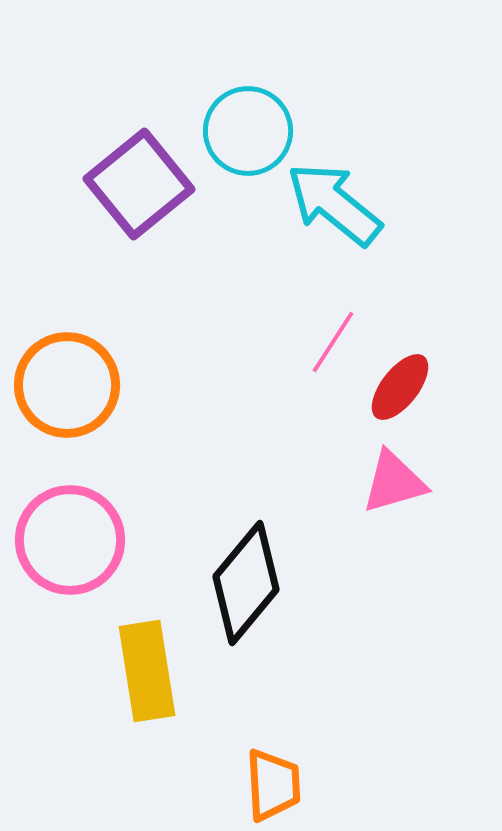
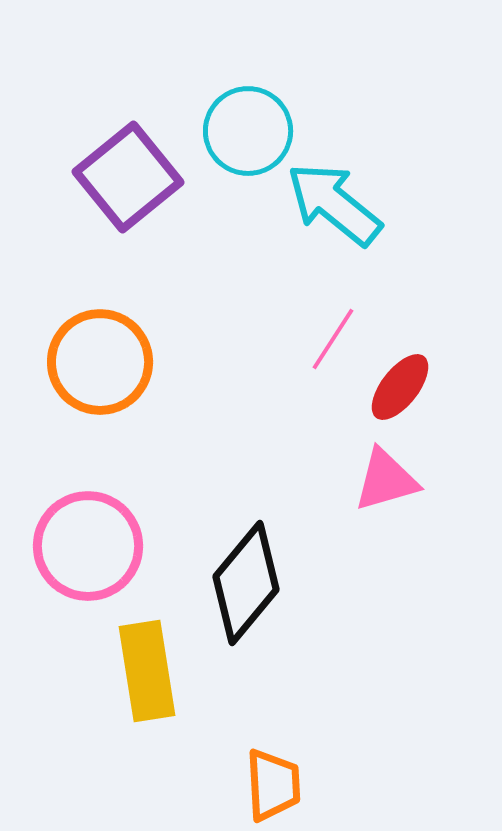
purple square: moved 11 px left, 7 px up
pink line: moved 3 px up
orange circle: moved 33 px right, 23 px up
pink triangle: moved 8 px left, 2 px up
pink circle: moved 18 px right, 6 px down
